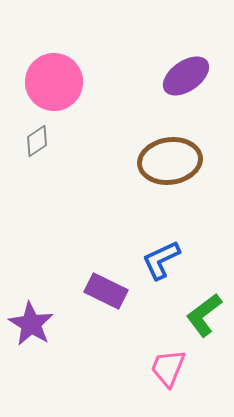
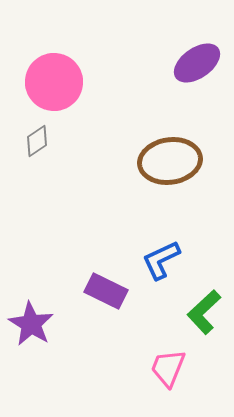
purple ellipse: moved 11 px right, 13 px up
green L-shape: moved 3 px up; rotated 6 degrees counterclockwise
